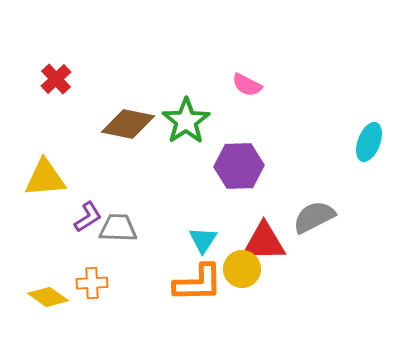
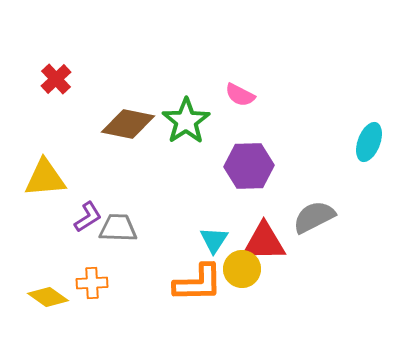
pink semicircle: moved 7 px left, 10 px down
purple hexagon: moved 10 px right
cyan triangle: moved 11 px right
